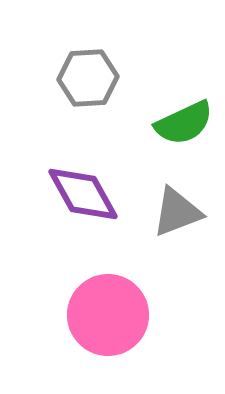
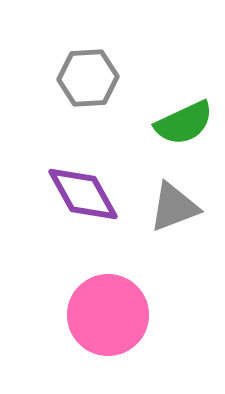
gray triangle: moved 3 px left, 5 px up
